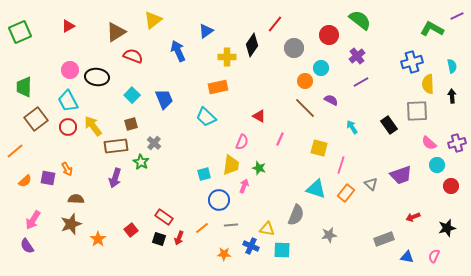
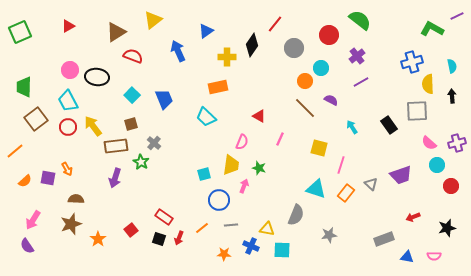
pink semicircle at (434, 256): rotated 112 degrees counterclockwise
